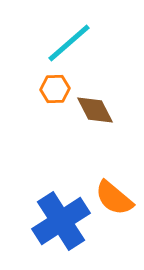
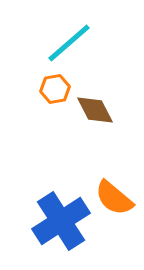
orange hexagon: rotated 8 degrees counterclockwise
